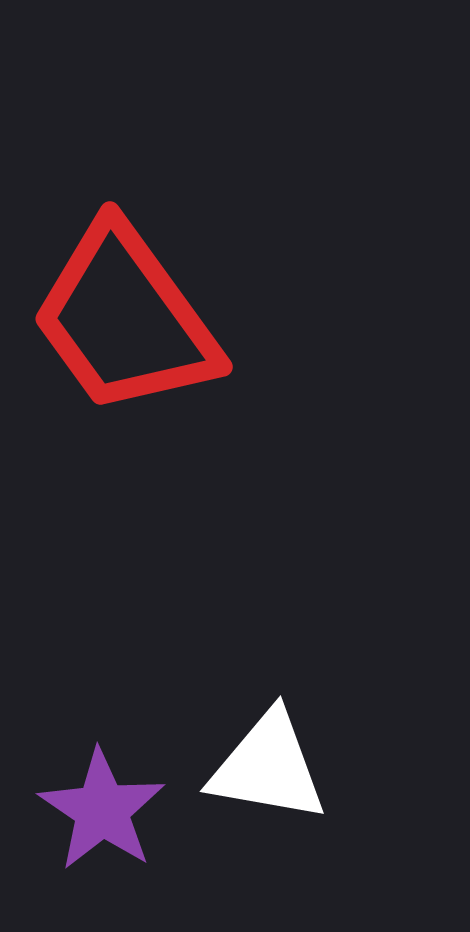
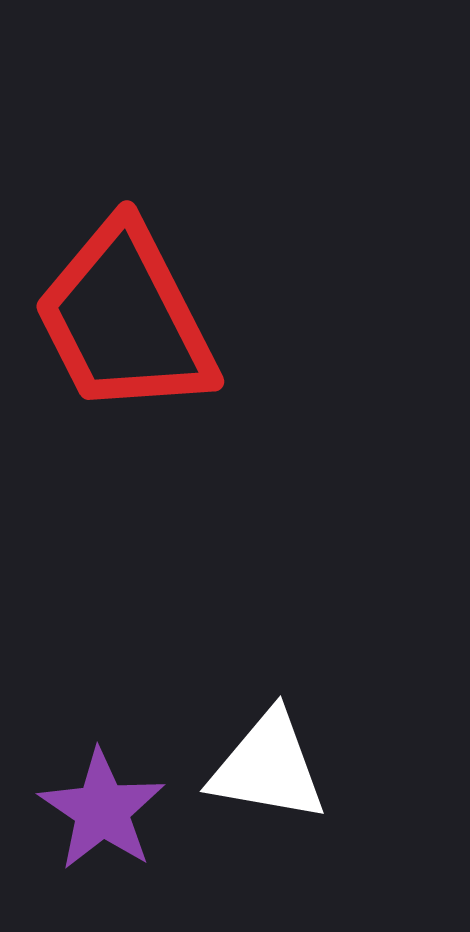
red trapezoid: rotated 9 degrees clockwise
